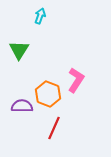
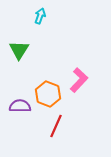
pink L-shape: moved 3 px right; rotated 10 degrees clockwise
purple semicircle: moved 2 px left
red line: moved 2 px right, 2 px up
